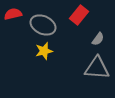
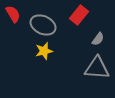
red semicircle: rotated 72 degrees clockwise
